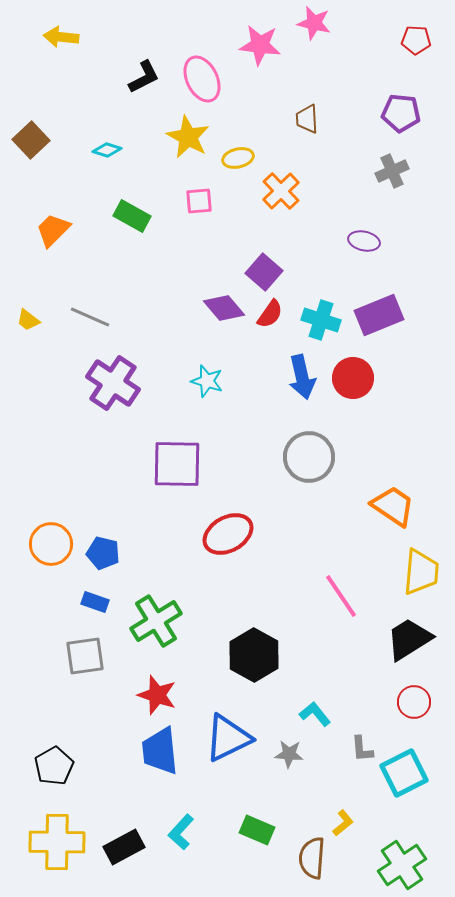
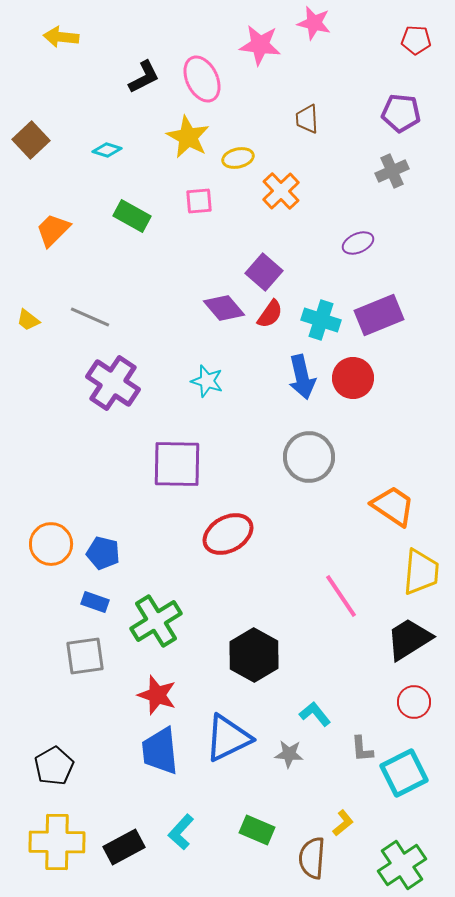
purple ellipse at (364, 241): moved 6 px left, 2 px down; rotated 36 degrees counterclockwise
